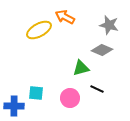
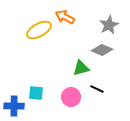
gray star: rotated 30 degrees clockwise
pink circle: moved 1 px right, 1 px up
